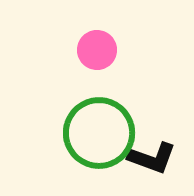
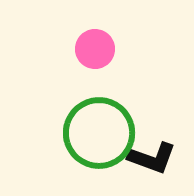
pink circle: moved 2 px left, 1 px up
